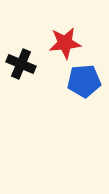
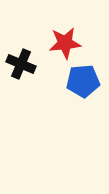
blue pentagon: moved 1 px left
